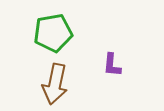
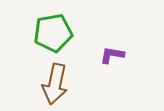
purple L-shape: moved 10 px up; rotated 95 degrees clockwise
